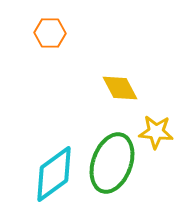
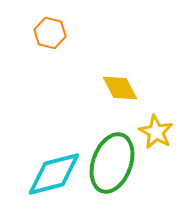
orange hexagon: rotated 12 degrees clockwise
yellow star: rotated 24 degrees clockwise
cyan diamond: rotated 22 degrees clockwise
